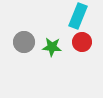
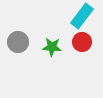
cyan rectangle: moved 4 px right; rotated 15 degrees clockwise
gray circle: moved 6 px left
